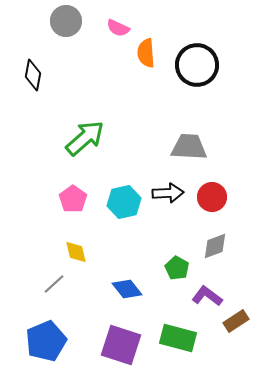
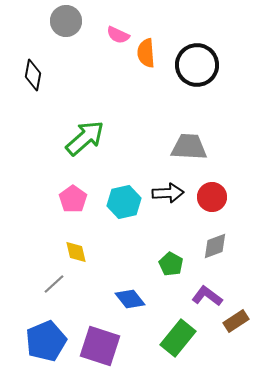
pink semicircle: moved 7 px down
green pentagon: moved 6 px left, 4 px up
blue diamond: moved 3 px right, 10 px down
green rectangle: rotated 66 degrees counterclockwise
purple square: moved 21 px left, 1 px down
